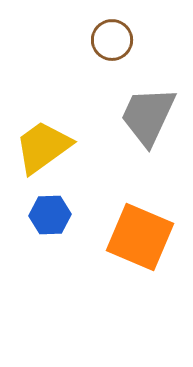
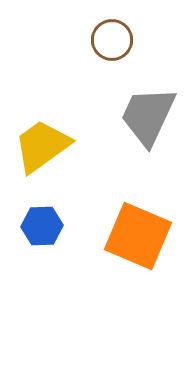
yellow trapezoid: moved 1 px left, 1 px up
blue hexagon: moved 8 px left, 11 px down
orange square: moved 2 px left, 1 px up
